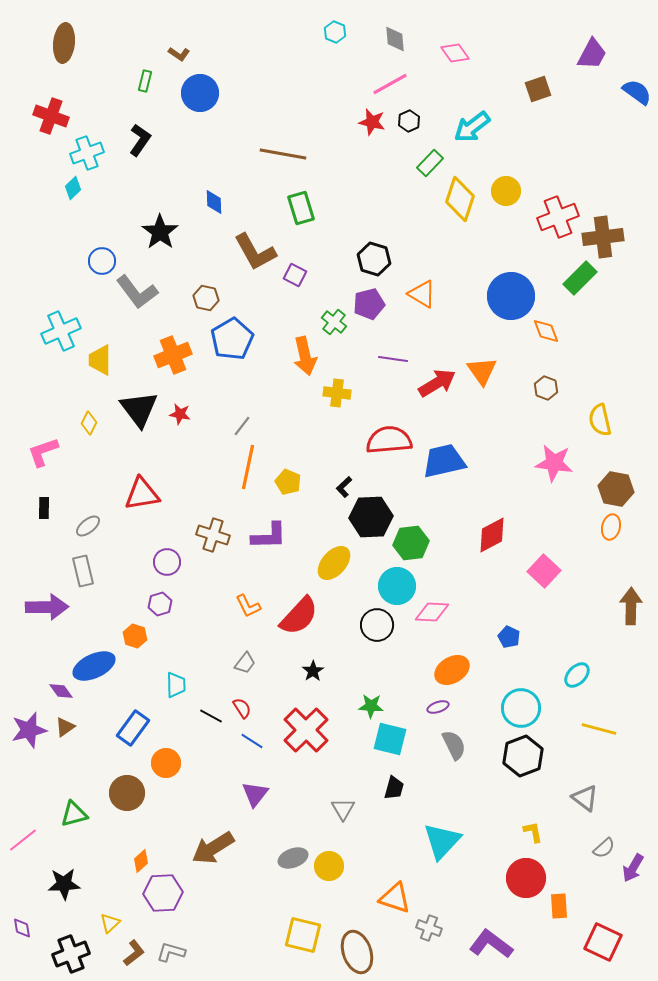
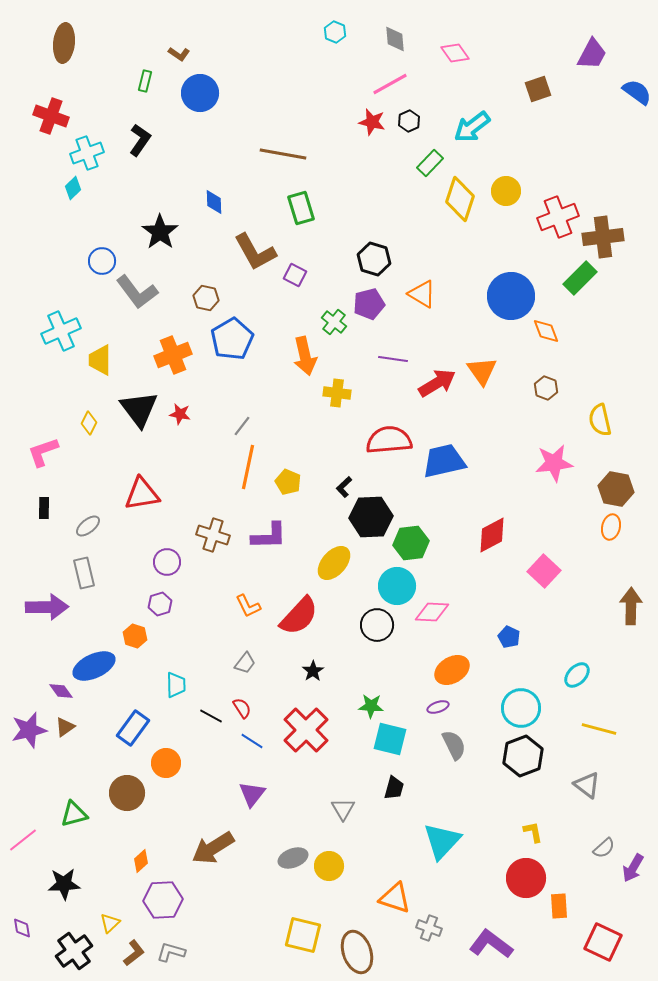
pink star at (554, 463): rotated 15 degrees counterclockwise
gray rectangle at (83, 571): moved 1 px right, 2 px down
purple triangle at (255, 794): moved 3 px left
gray triangle at (585, 798): moved 2 px right, 13 px up
purple hexagon at (163, 893): moved 7 px down
black cross at (71, 954): moved 3 px right, 3 px up; rotated 15 degrees counterclockwise
